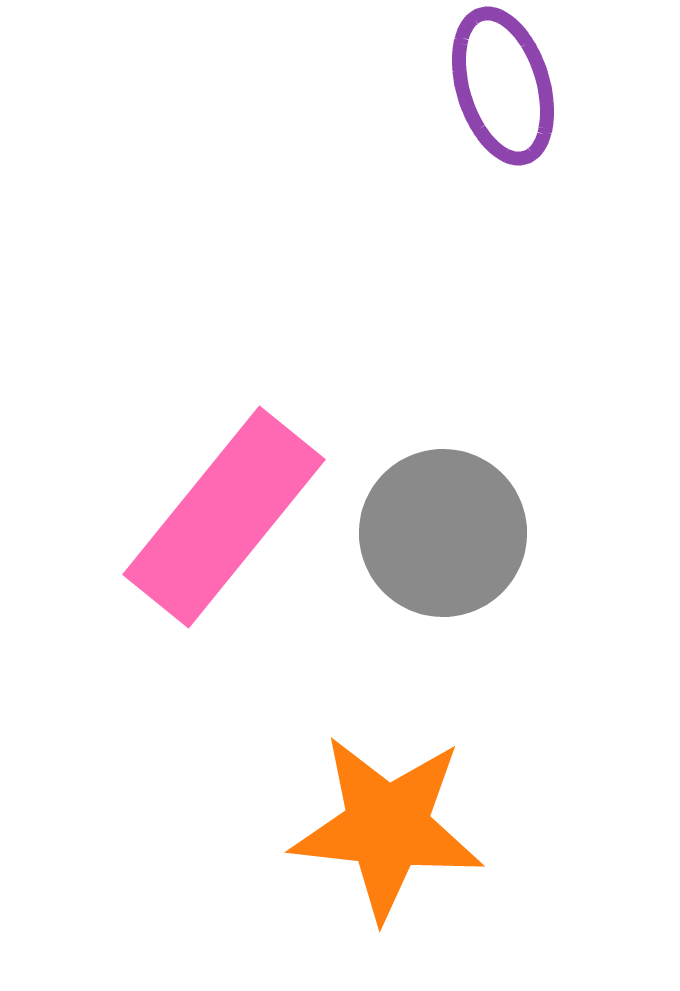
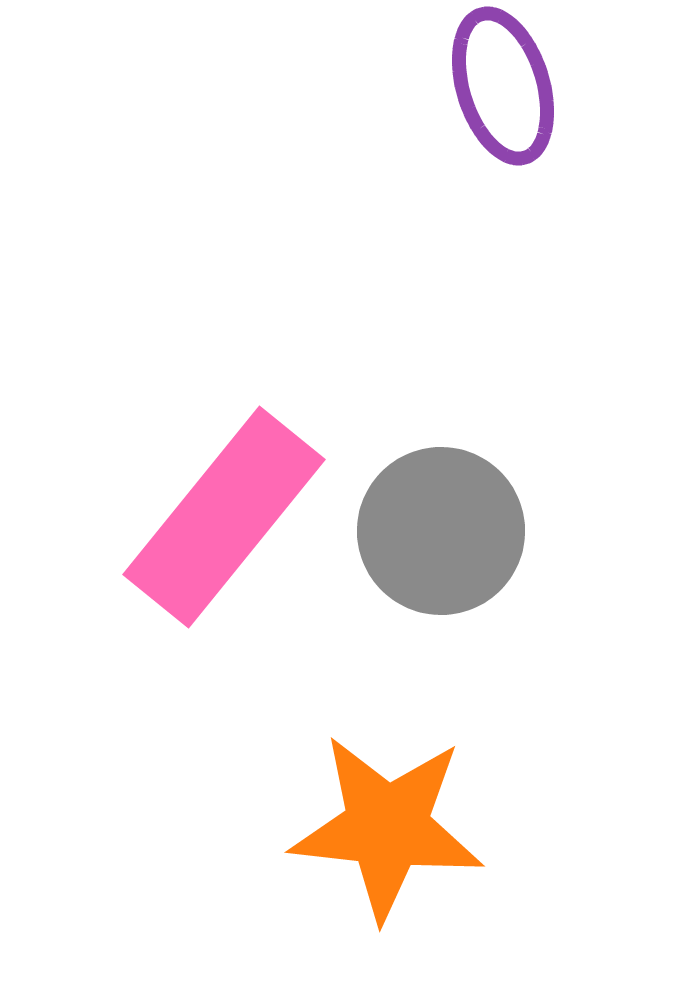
gray circle: moved 2 px left, 2 px up
